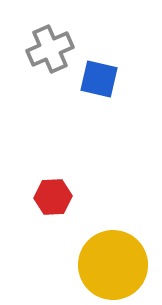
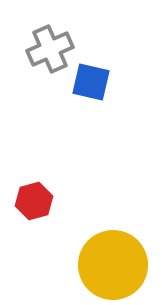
blue square: moved 8 px left, 3 px down
red hexagon: moved 19 px left, 4 px down; rotated 12 degrees counterclockwise
